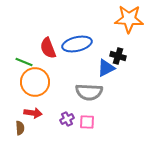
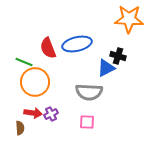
purple cross: moved 16 px left, 5 px up
